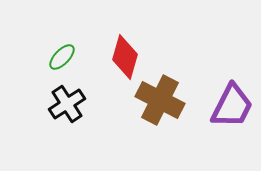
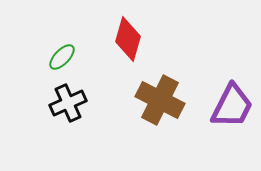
red diamond: moved 3 px right, 18 px up
black cross: moved 1 px right, 1 px up; rotated 9 degrees clockwise
